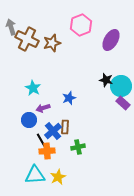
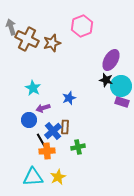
pink hexagon: moved 1 px right, 1 px down
purple ellipse: moved 20 px down
purple rectangle: moved 1 px left, 1 px up; rotated 24 degrees counterclockwise
cyan triangle: moved 2 px left, 2 px down
